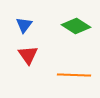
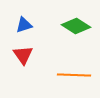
blue triangle: rotated 36 degrees clockwise
red triangle: moved 5 px left
